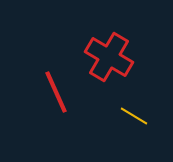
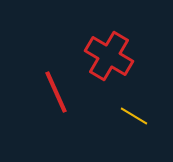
red cross: moved 1 px up
